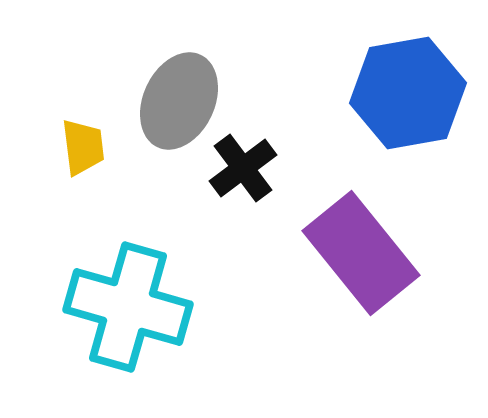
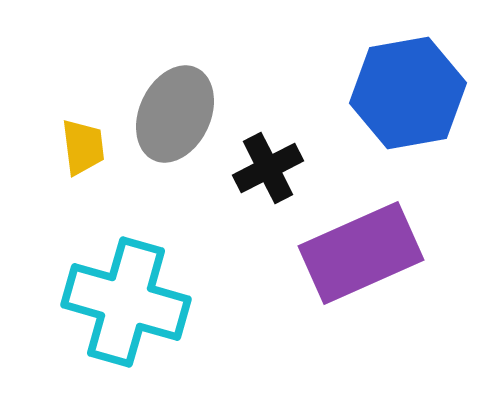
gray ellipse: moved 4 px left, 13 px down
black cross: moved 25 px right; rotated 10 degrees clockwise
purple rectangle: rotated 75 degrees counterclockwise
cyan cross: moved 2 px left, 5 px up
